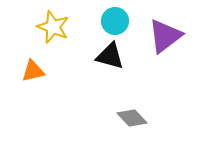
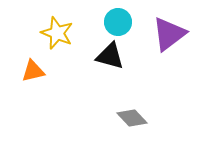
cyan circle: moved 3 px right, 1 px down
yellow star: moved 4 px right, 6 px down
purple triangle: moved 4 px right, 2 px up
